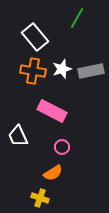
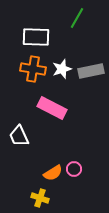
white rectangle: moved 1 px right; rotated 48 degrees counterclockwise
orange cross: moved 2 px up
pink rectangle: moved 3 px up
white trapezoid: moved 1 px right
pink circle: moved 12 px right, 22 px down
